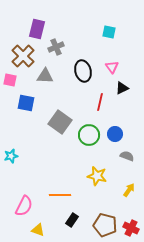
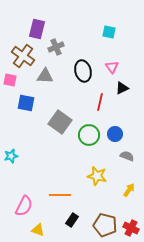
brown cross: rotated 10 degrees counterclockwise
